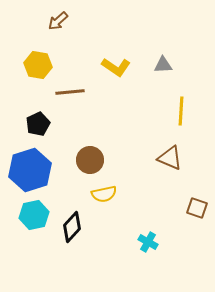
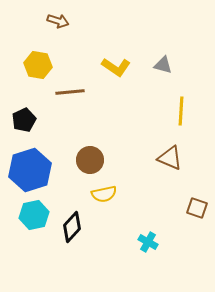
brown arrow: rotated 120 degrees counterclockwise
gray triangle: rotated 18 degrees clockwise
black pentagon: moved 14 px left, 4 px up
